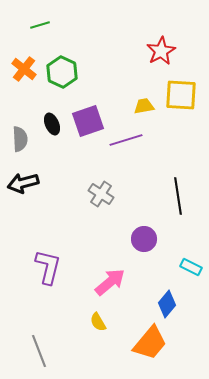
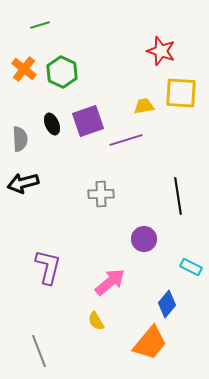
red star: rotated 24 degrees counterclockwise
yellow square: moved 2 px up
gray cross: rotated 35 degrees counterclockwise
yellow semicircle: moved 2 px left, 1 px up
